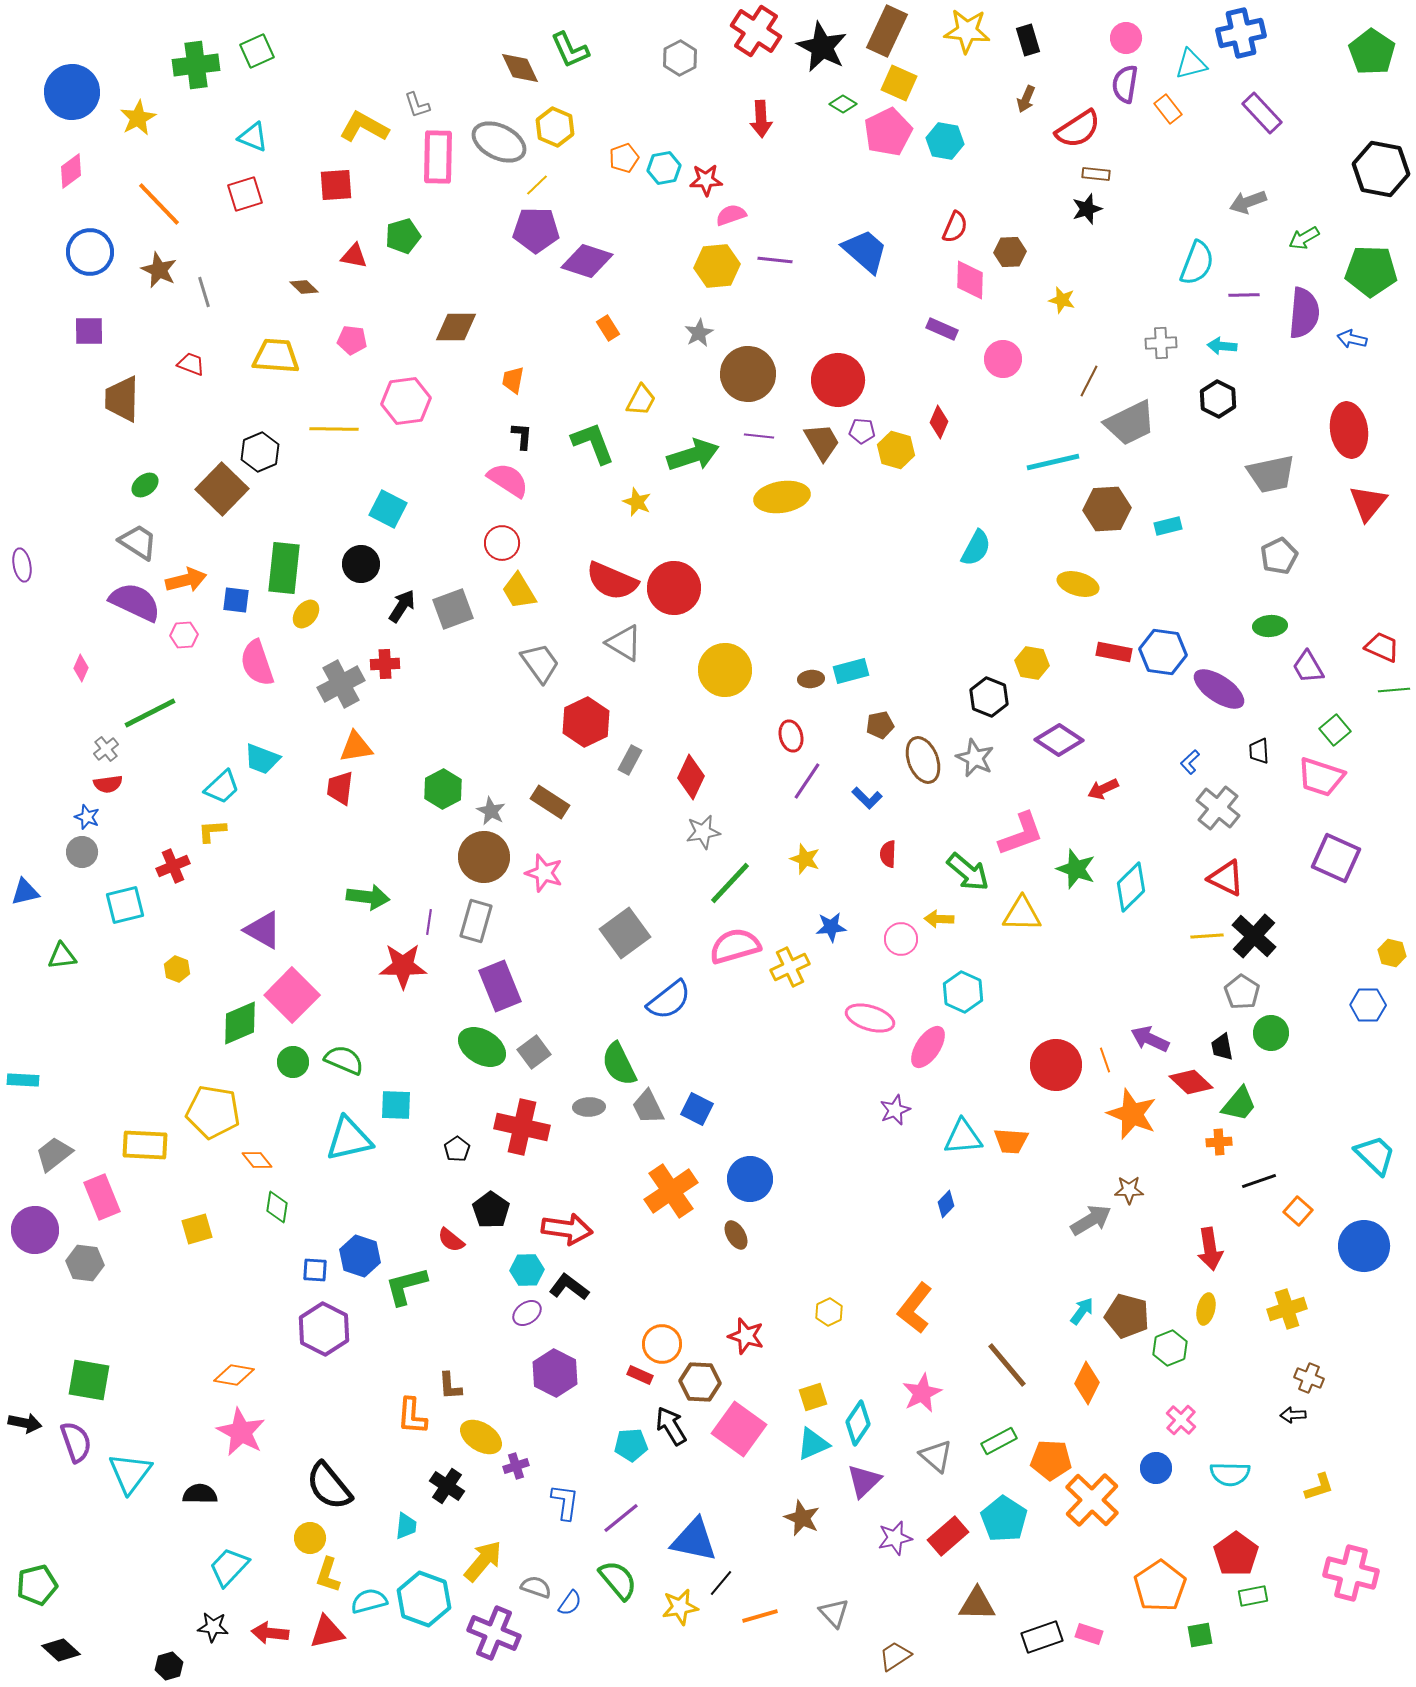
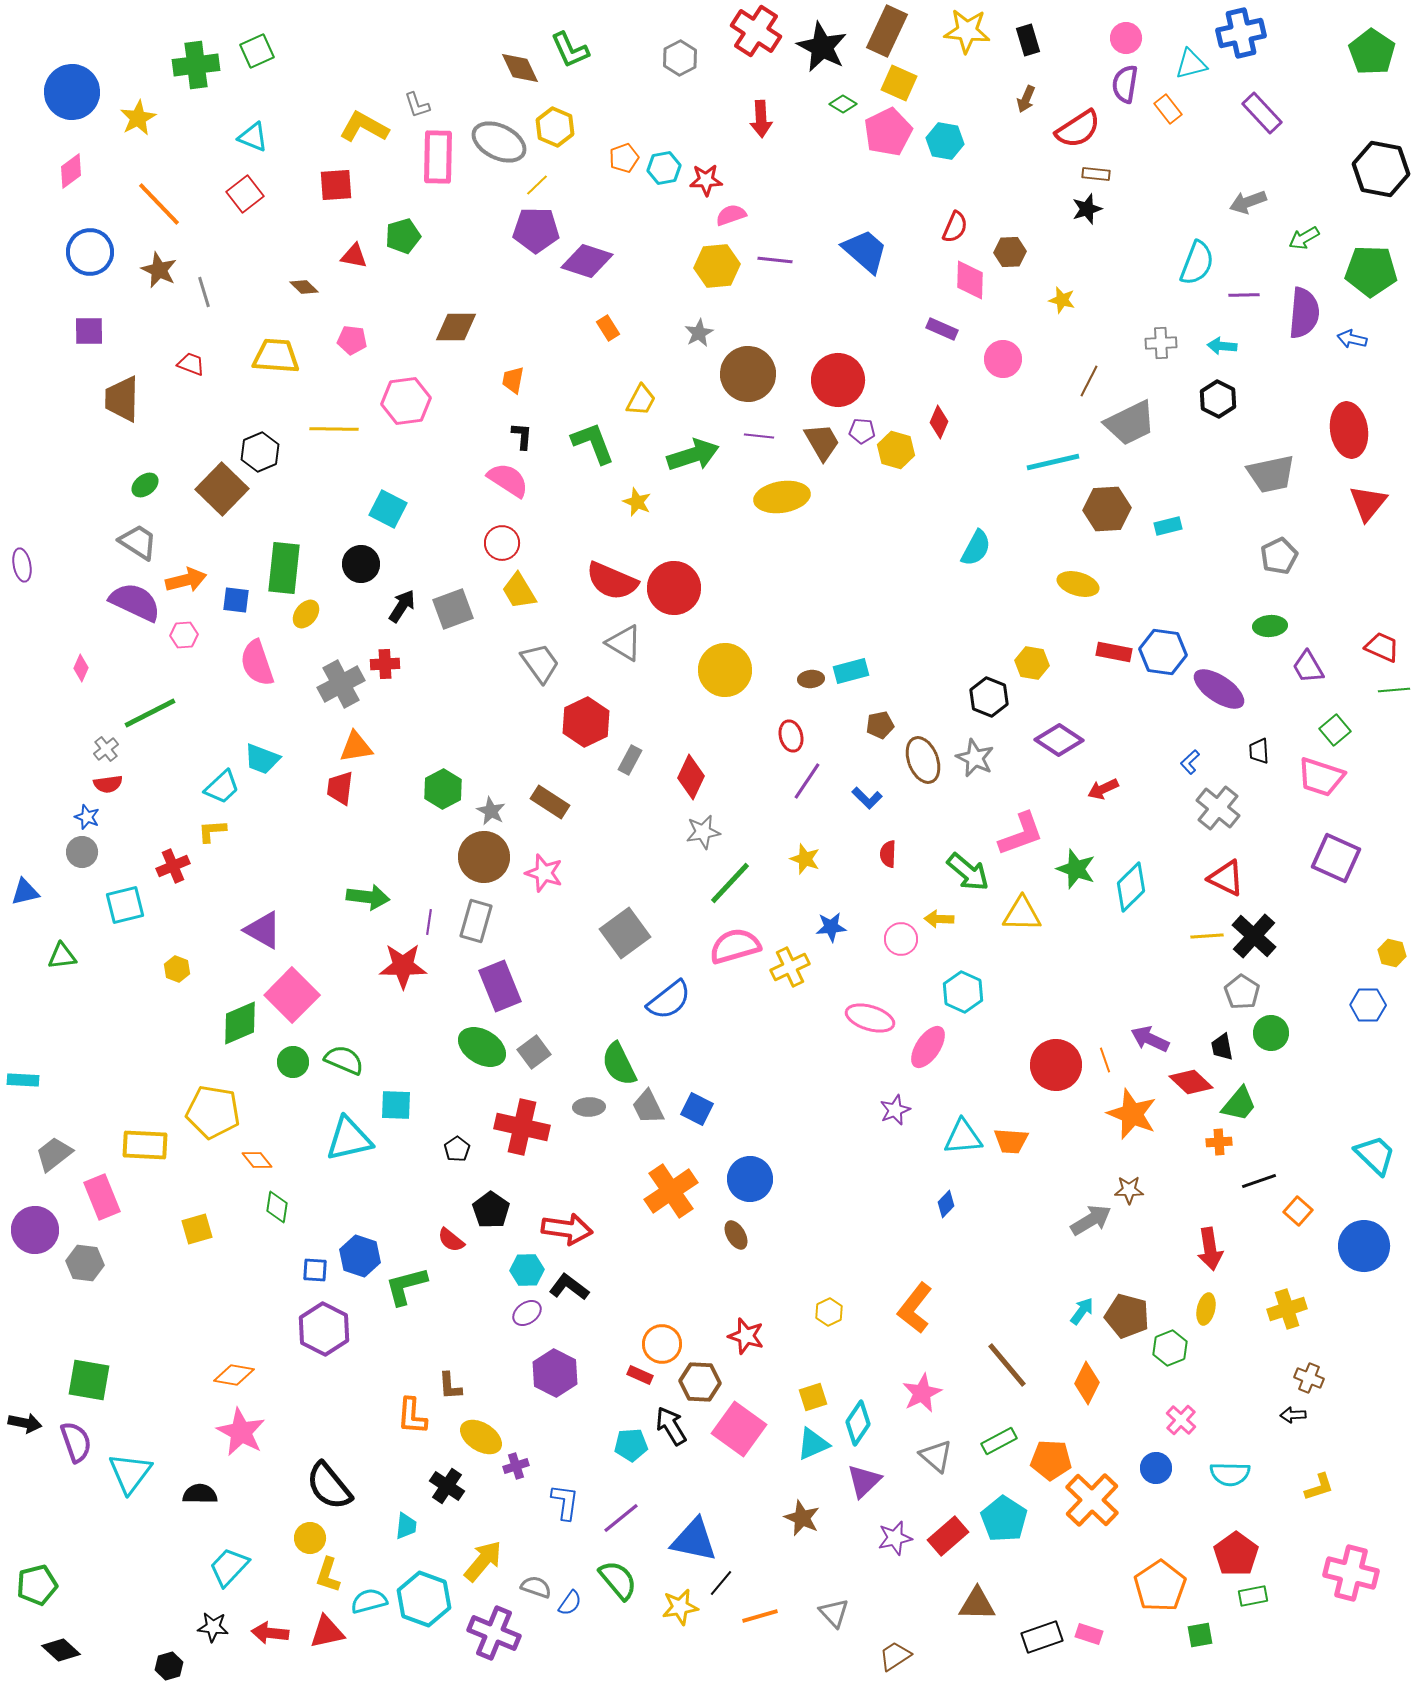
red square at (245, 194): rotated 21 degrees counterclockwise
